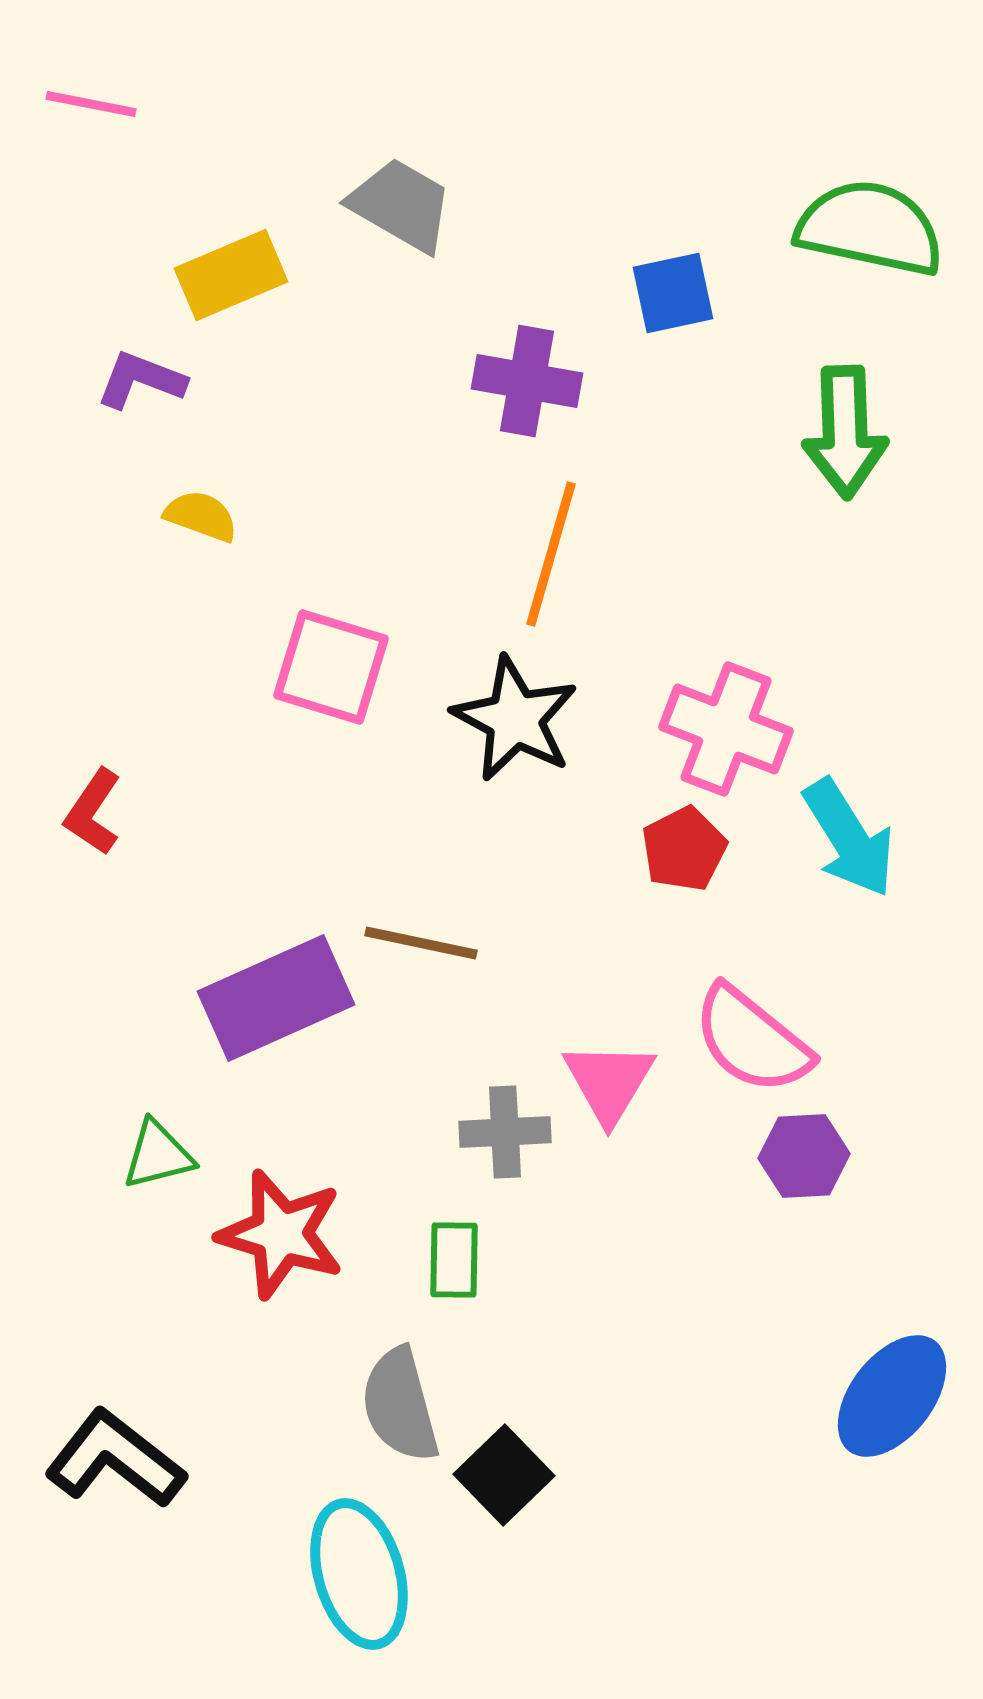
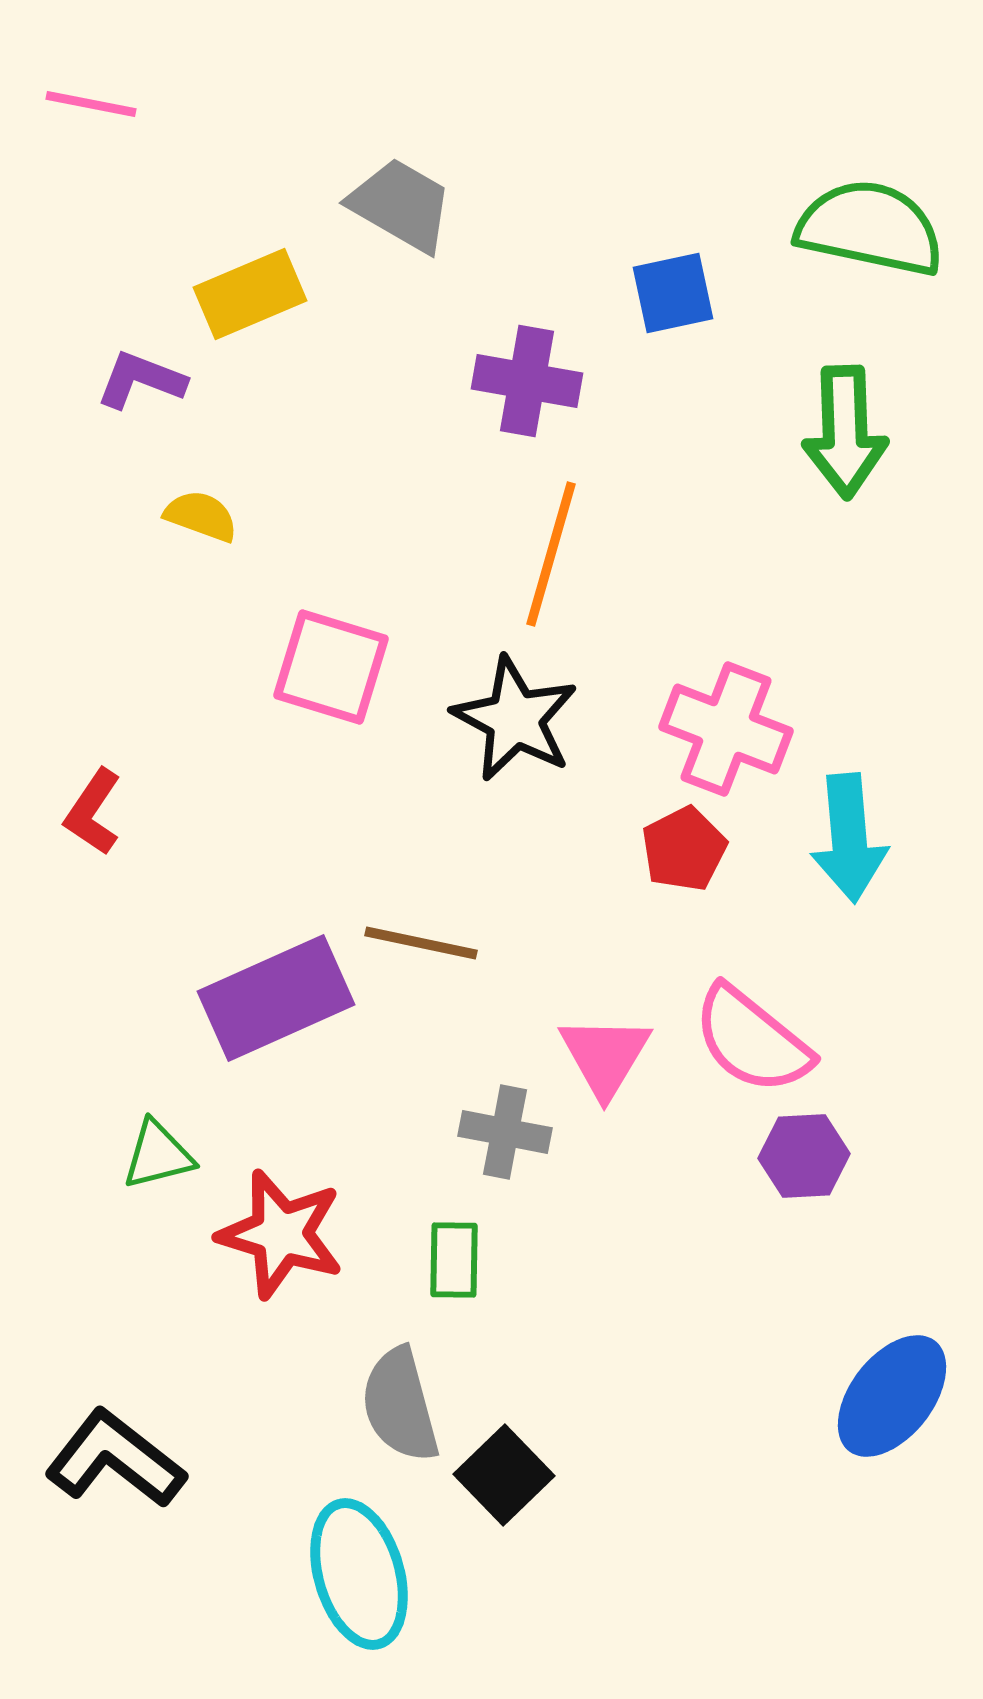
yellow rectangle: moved 19 px right, 19 px down
cyan arrow: rotated 27 degrees clockwise
pink triangle: moved 4 px left, 26 px up
gray cross: rotated 14 degrees clockwise
